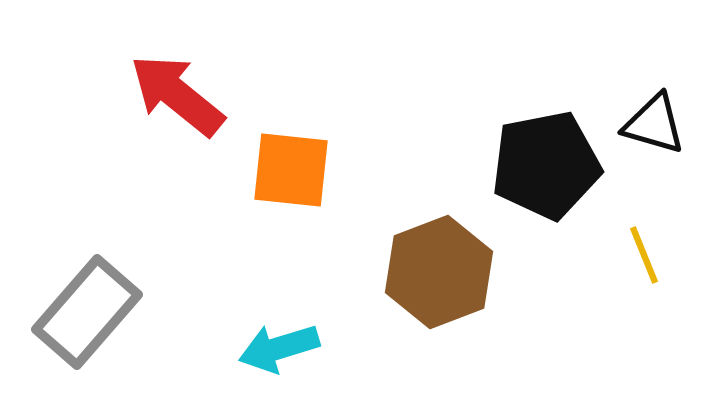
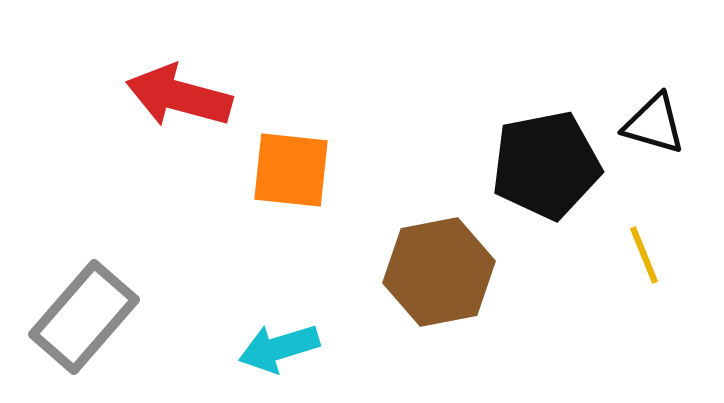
red arrow: moved 2 px right, 1 px down; rotated 24 degrees counterclockwise
brown hexagon: rotated 10 degrees clockwise
gray rectangle: moved 3 px left, 5 px down
